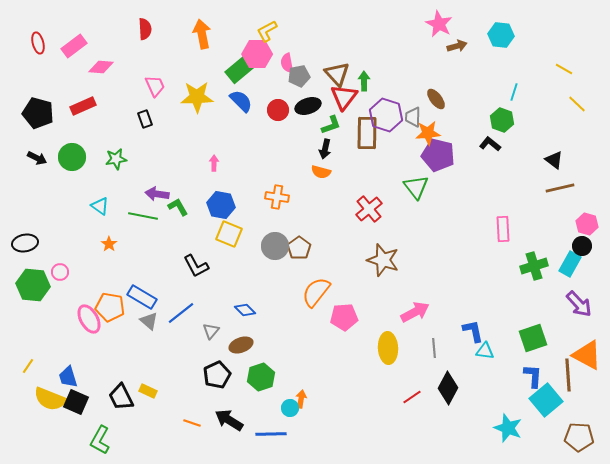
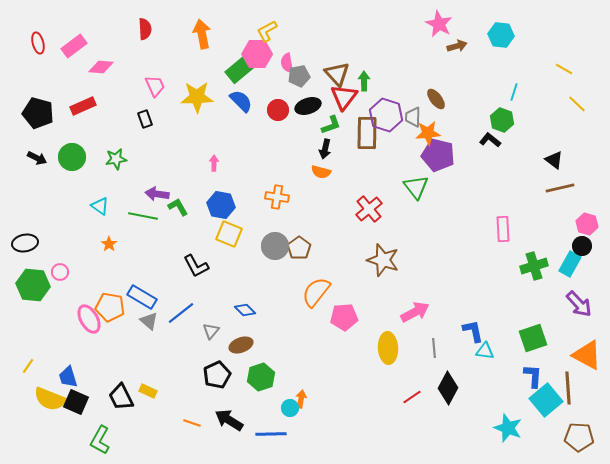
black L-shape at (490, 144): moved 4 px up
brown line at (568, 375): moved 13 px down
